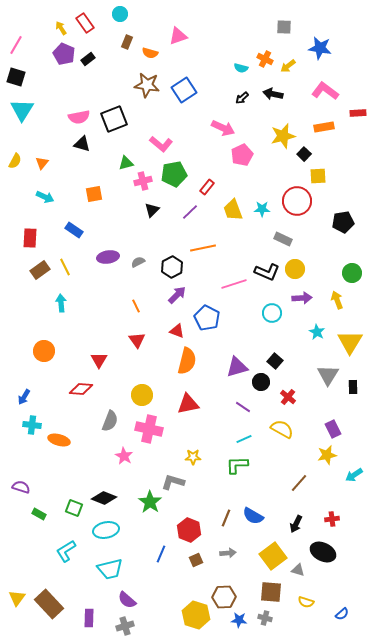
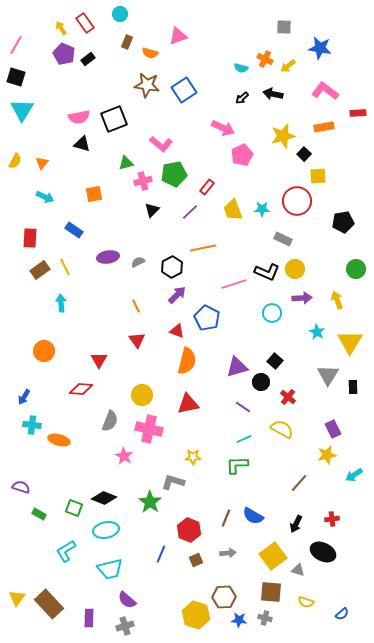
green circle at (352, 273): moved 4 px right, 4 px up
